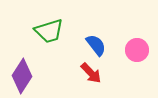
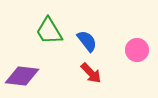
green trapezoid: rotated 76 degrees clockwise
blue semicircle: moved 9 px left, 4 px up
purple diamond: rotated 64 degrees clockwise
